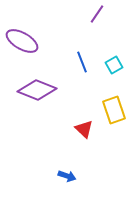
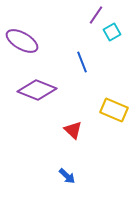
purple line: moved 1 px left, 1 px down
cyan square: moved 2 px left, 33 px up
yellow rectangle: rotated 48 degrees counterclockwise
red triangle: moved 11 px left, 1 px down
blue arrow: rotated 24 degrees clockwise
